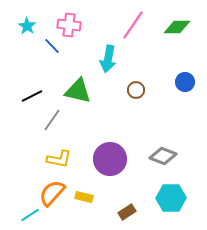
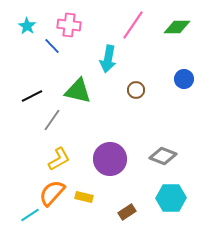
blue circle: moved 1 px left, 3 px up
yellow L-shape: rotated 40 degrees counterclockwise
